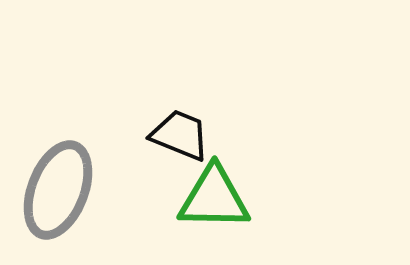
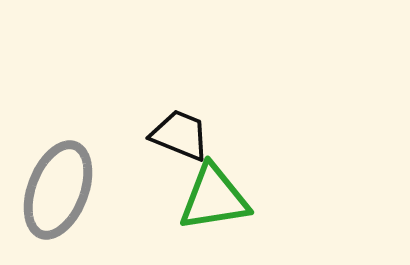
green triangle: rotated 10 degrees counterclockwise
